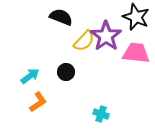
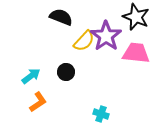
cyan arrow: moved 1 px right
